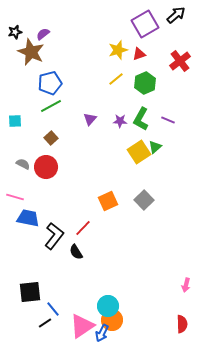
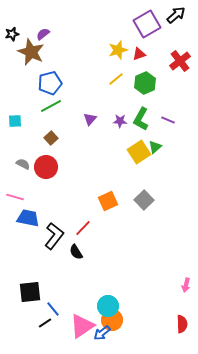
purple square: moved 2 px right
black star: moved 3 px left, 2 px down
blue arrow: rotated 24 degrees clockwise
